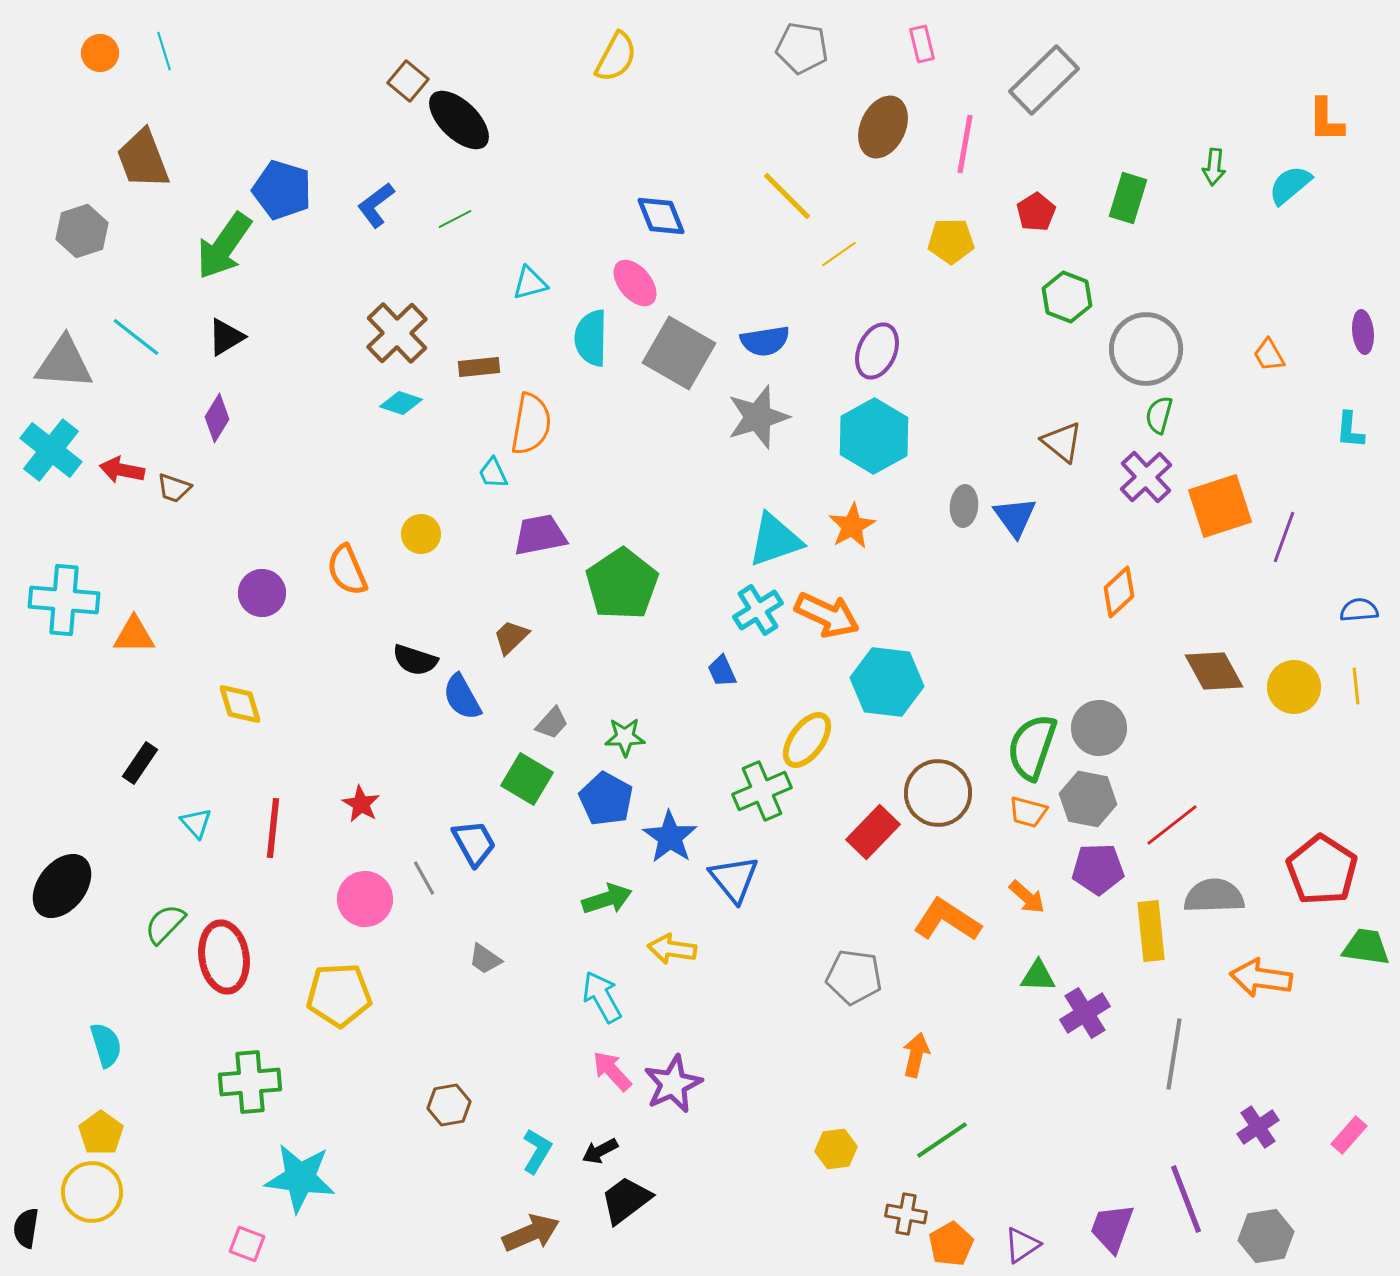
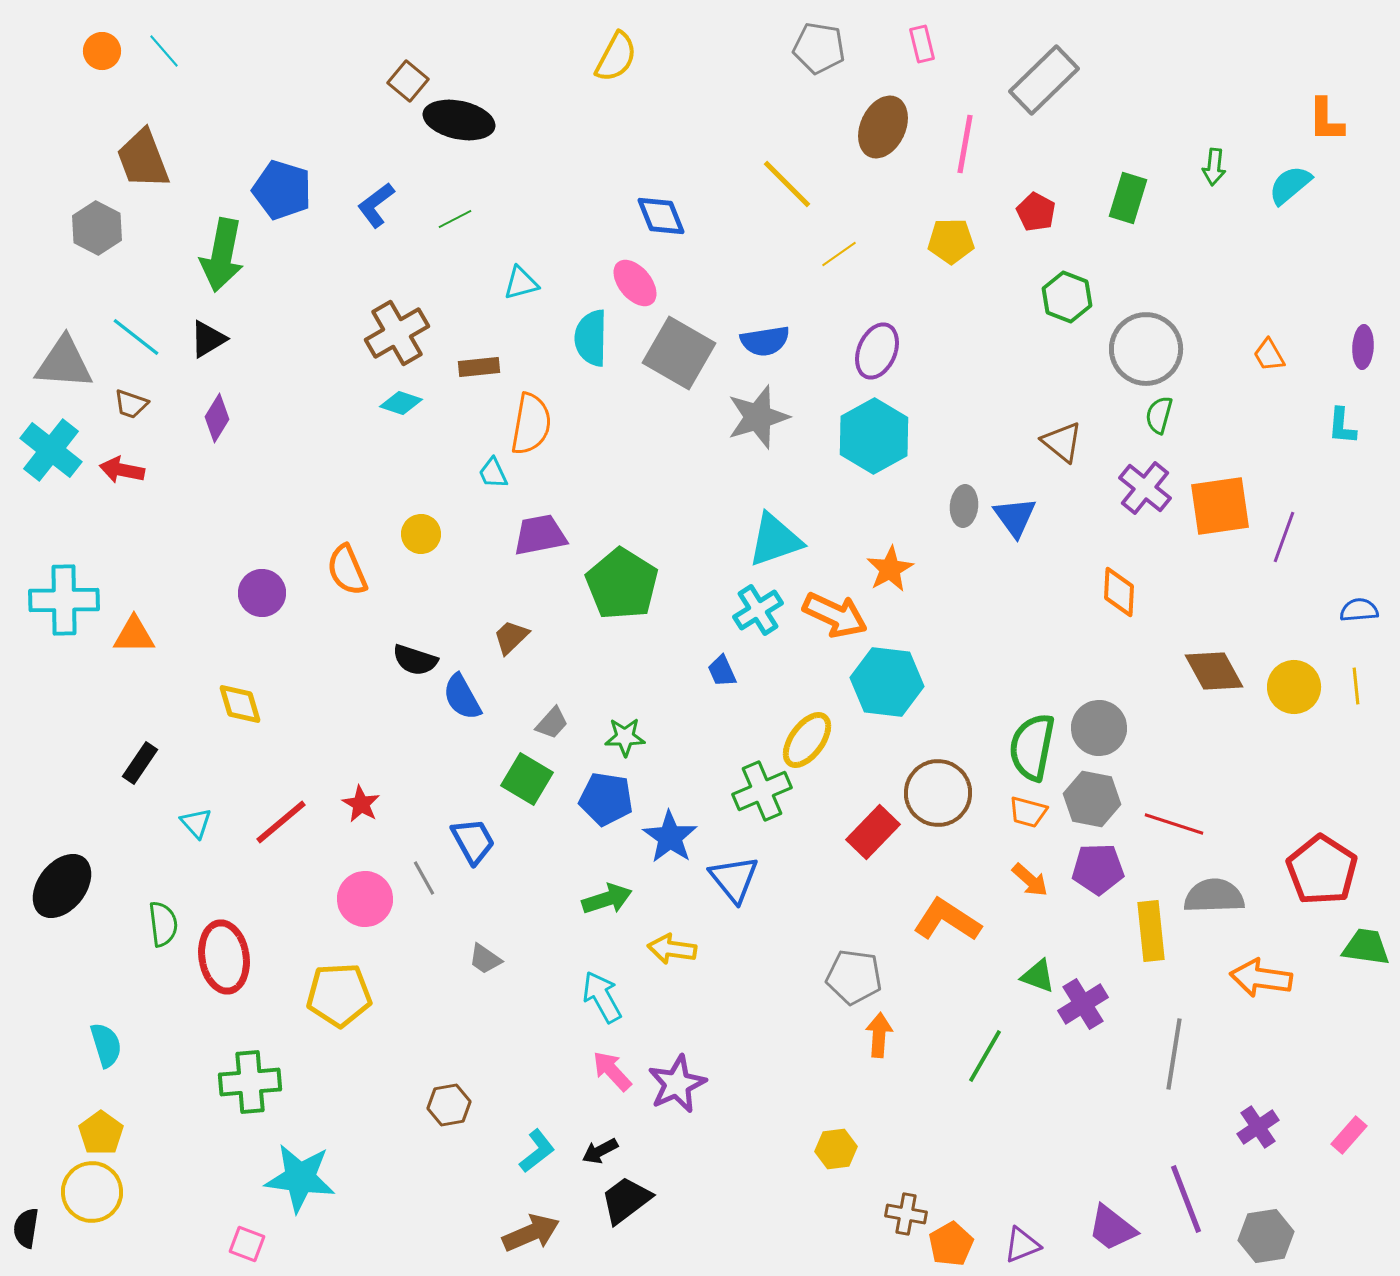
gray pentagon at (802, 48): moved 17 px right
cyan line at (164, 51): rotated 24 degrees counterclockwise
orange circle at (100, 53): moved 2 px right, 2 px up
black ellipse at (459, 120): rotated 32 degrees counterclockwise
yellow line at (787, 196): moved 12 px up
red pentagon at (1036, 212): rotated 12 degrees counterclockwise
gray hexagon at (82, 231): moved 15 px right, 3 px up; rotated 15 degrees counterclockwise
green arrow at (224, 246): moved 2 px left, 9 px down; rotated 24 degrees counterclockwise
cyan triangle at (530, 283): moved 9 px left
purple ellipse at (1363, 332): moved 15 px down; rotated 9 degrees clockwise
brown cross at (397, 333): rotated 14 degrees clockwise
black triangle at (226, 337): moved 18 px left, 2 px down
cyan L-shape at (1350, 430): moved 8 px left, 4 px up
purple cross at (1146, 477): moved 1 px left, 11 px down; rotated 8 degrees counterclockwise
brown trapezoid at (174, 488): moved 43 px left, 84 px up
orange square at (1220, 506): rotated 10 degrees clockwise
orange star at (852, 526): moved 38 px right, 43 px down
green pentagon at (622, 584): rotated 6 degrees counterclockwise
orange diamond at (1119, 592): rotated 45 degrees counterclockwise
cyan cross at (64, 600): rotated 6 degrees counterclockwise
orange arrow at (827, 615): moved 8 px right
green semicircle at (1032, 747): rotated 8 degrees counterclockwise
blue pentagon at (606, 799): rotated 20 degrees counterclockwise
gray hexagon at (1088, 799): moved 4 px right
red line at (1172, 825): moved 2 px right, 1 px up; rotated 56 degrees clockwise
red line at (273, 828): moved 8 px right, 6 px up; rotated 44 degrees clockwise
blue trapezoid at (474, 843): moved 1 px left, 2 px up
orange arrow at (1027, 897): moved 3 px right, 17 px up
green semicircle at (165, 924): moved 2 px left; rotated 129 degrees clockwise
green triangle at (1038, 976): rotated 18 degrees clockwise
purple cross at (1085, 1013): moved 2 px left, 9 px up
orange arrow at (916, 1055): moved 37 px left, 20 px up; rotated 9 degrees counterclockwise
purple star at (673, 1084): moved 4 px right
green line at (942, 1140): moved 43 px right, 84 px up; rotated 26 degrees counterclockwise
cyan L-shape at (537, 1151): rotated 21 degrees clockwise
purple trapezoid at (1112, 1228): rotated 72 degrees counterclockwise
purple triangle at (1022, 1245): rotated 12 degrees clockwise
